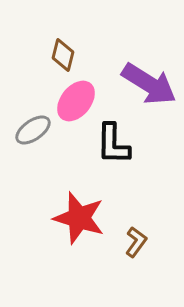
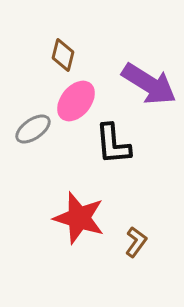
gray ellipse: moved 1 px up
black L-shape: rotated 6 degrees counterclockwise
